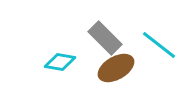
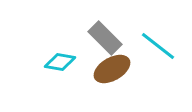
cyan line: moved 1 px left, 1 px down
brown ellipse: moved 4 px left, 1 px down
